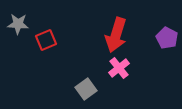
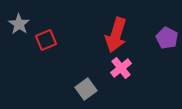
gray star: moved 1 px right; rotated 30 degrees clockwise
pink cross: moved 2 px right
